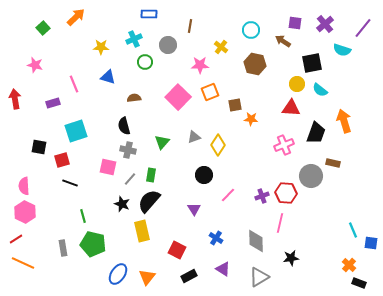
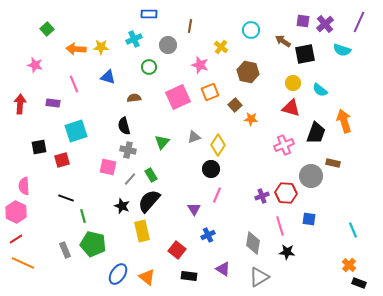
orange arrow at (76, 17): moved 32 px down; rotated 132 degrees counterclockwise
purple square at (295, 23): moved 8 px right, 2 px up
green square at (43, 28): moved 4 px right, 1 px down
purple line at (363, 28): moved 4 px left, 6 px up; rotated 15 degrees counterclockwise
green circle at (145, 62): moved 4 px right, 5 px down
black square at (312, 63): moved 7 px left, 9 px up
brown hexagon at (255, 64): moved 7 px left, 8 px down
pink star at (200, 65): rotated 18 degrees clockwise
yellow circle at (297, 84): moved 4 px left, 1 px up
pink square at (178, 97): rotated 20 degrees clockwise
red arrow at (15, 99): moved 5 px right, 5 px down; rotated 12 degrees clockwise
purple rectangle at (53, 103): rotated 24 degrees clockwise
brown square at (235, 105): rotated 32 degrees counterclockwise
red triangle at (291, 108): rotated 12 degrees clockwise
black square at (39, 147): rotated 21 degrees counterclockwise
green rectangle at (151, 175): rotated 40 degrees counterclockwise
black circle at (204, 175): moved 7 px right, 6 px up
black line at (70, 183): moved 4 px left, 15 px down
pink line at (228, 195): moved 11 px left; rotated 21 degrees counterclockwise
black star at (122, 204): moved 2 px down
pink hexagon at (25, 212): moved 9 px left
pink line at (280, 223): moved 3 px down; rotated 30 degrees counterclockwise
blue cross at (216, 238): moved 8 px left, 3 px up; rotated 32 degrees clockwise
gray diamond at (256, 241): moved 3 px left, 2 px down; rotated 10 degrees clockwise
blue square at (371, 243): moved 62 px left, 24 px up
gray rectangle at (63, 248): moved 2 px right, 2 px down; rotated 14 degrees counterclockwise
red square at (177, 250): rotated 12 degrees clockwise
black star at (291, 258): moved 4 px left, 6 px up; rotated 14 degrees clockwise
black rectangle at (189, 276): rotated 35 degrees clockwise
orange triangle at (147, 277): rotated 30 degrees counterclockwise
